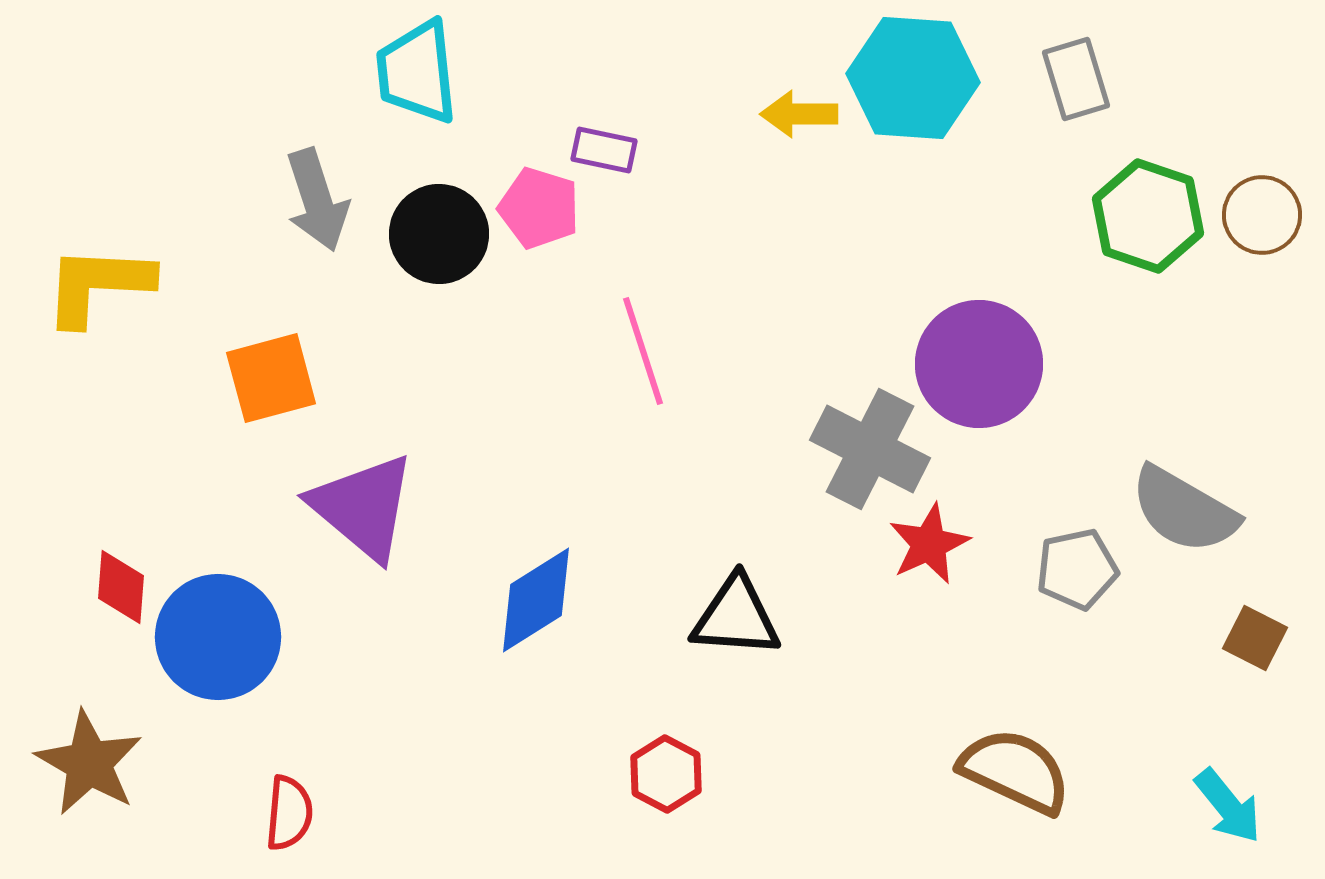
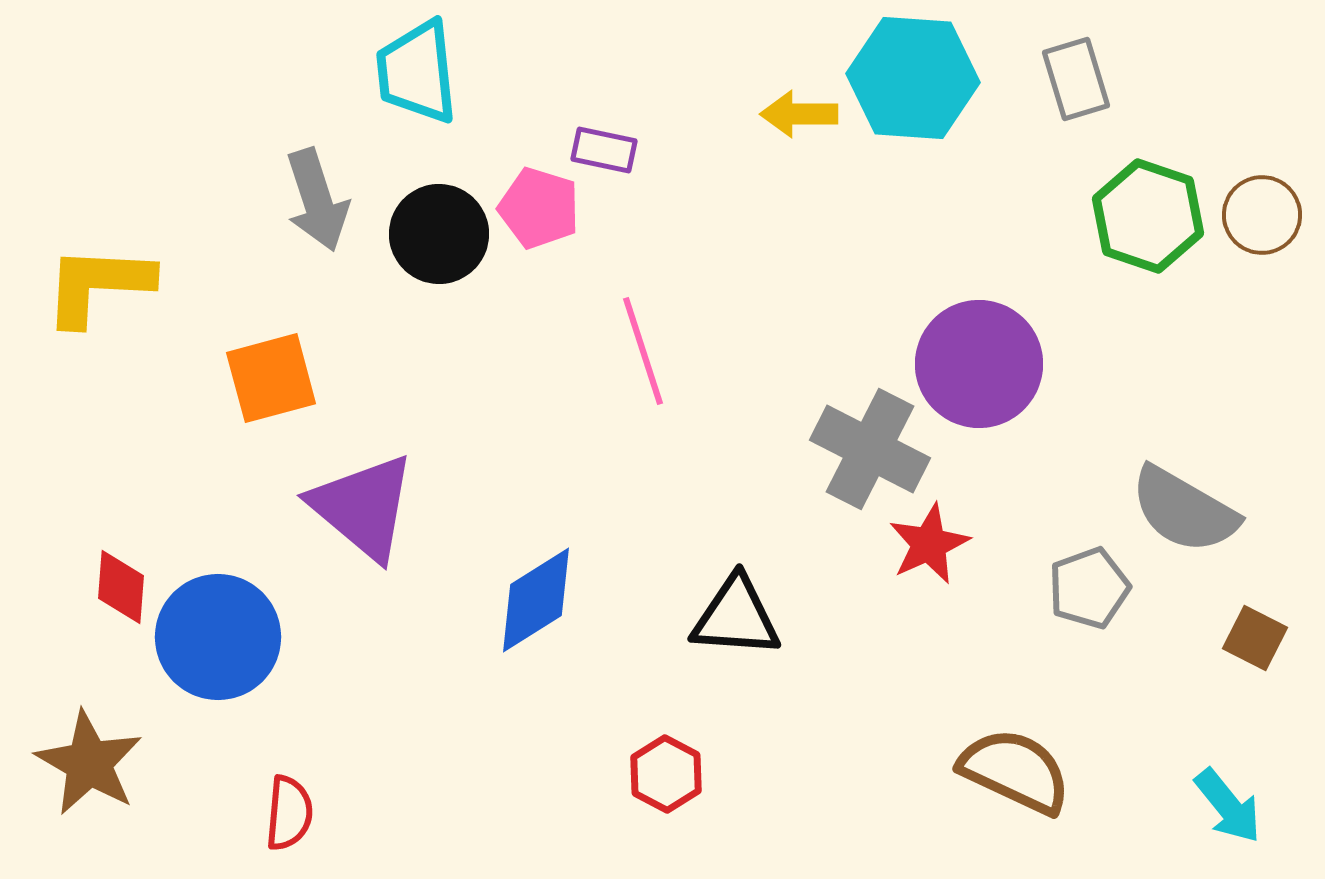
gray pentagon: moved 12 px right, 19 px down; rotated 8 degrees counterclockwise
